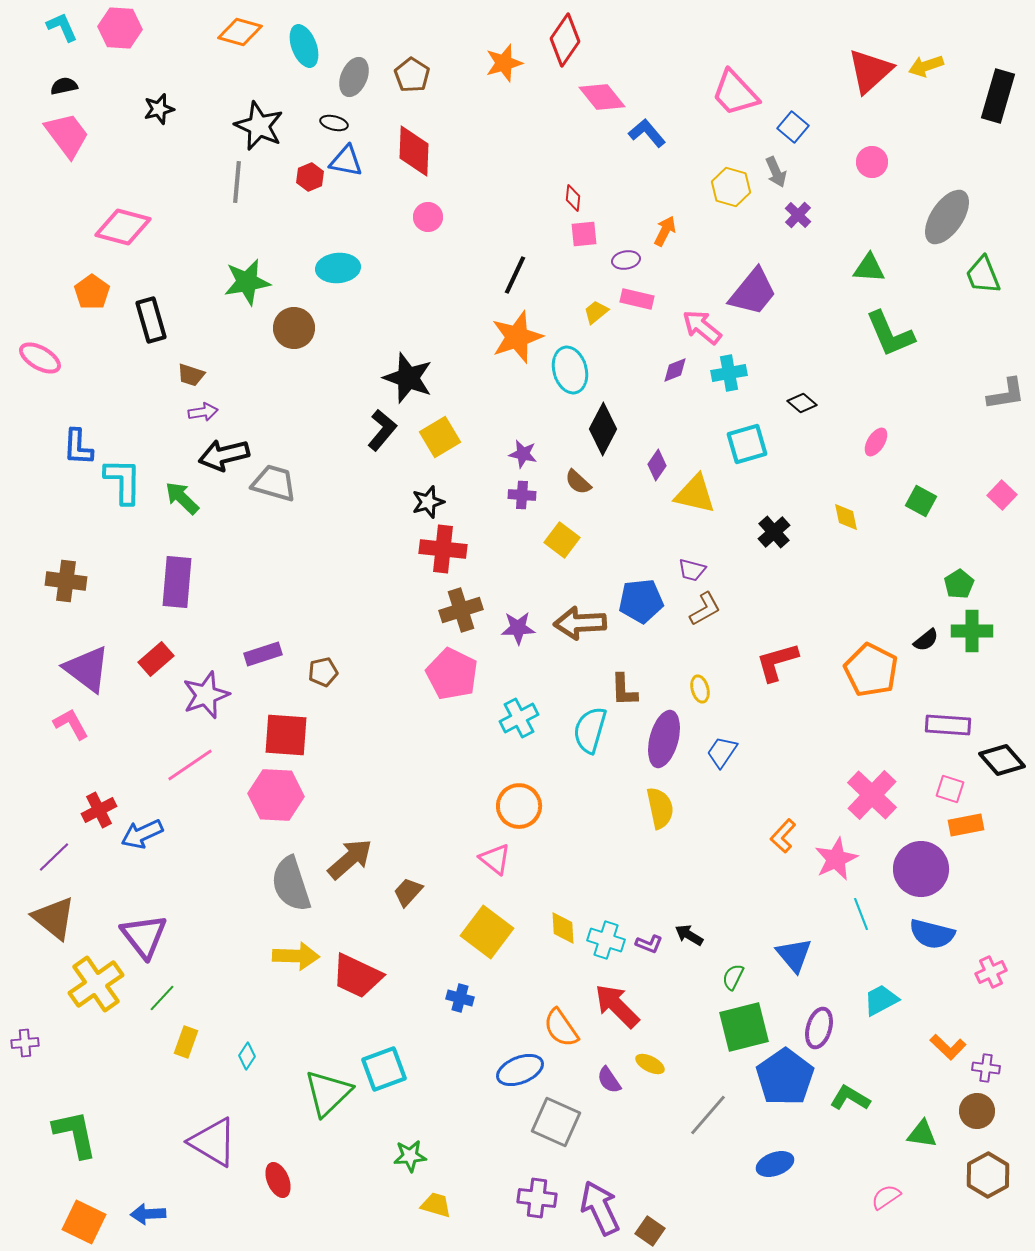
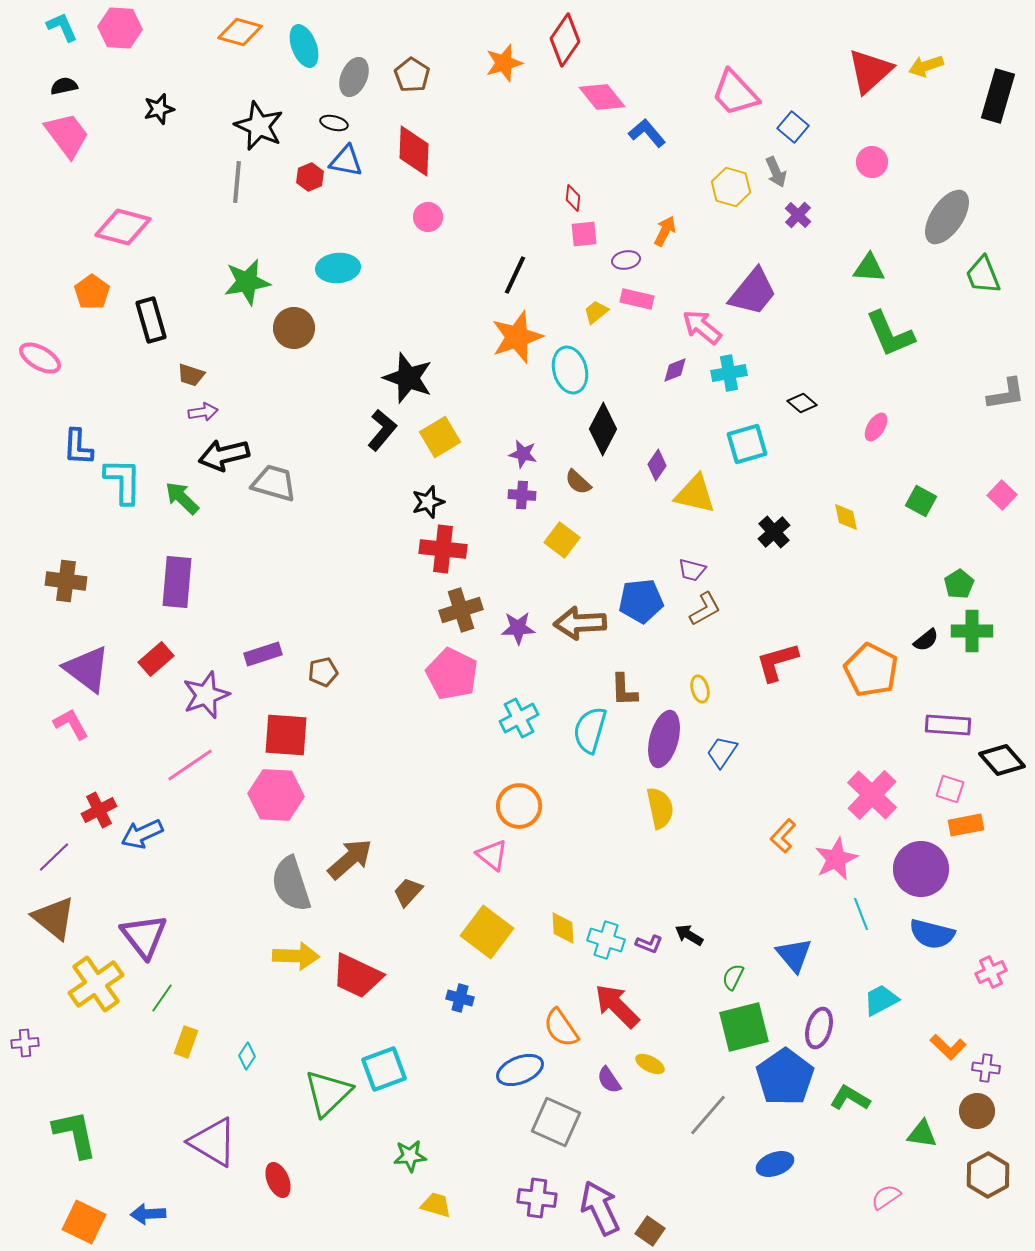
pink ellipse at (876, 442): moved 15 px up
pink triangle at (495, 859): moved 3 px left, 4 px up
green line at (162, 998): rotated 8 degrees counterclockwise
